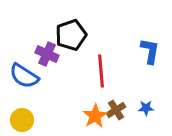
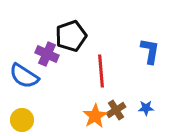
black pentagon: moved 1 px down
